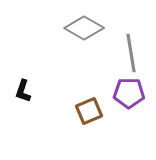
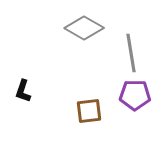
purple pentagon: moved 6 px right, 2 px down
brown square: rotated 16 degrees clockwise
